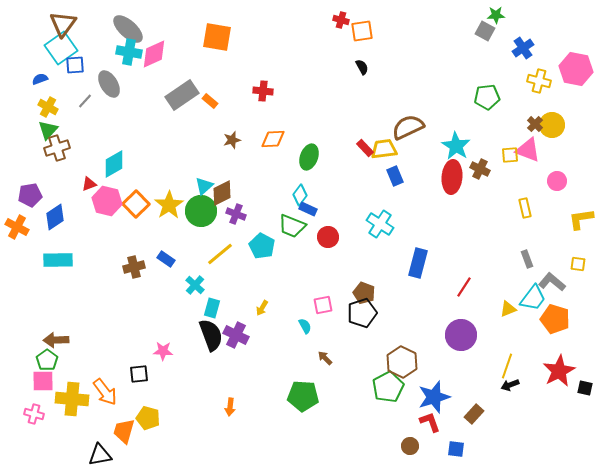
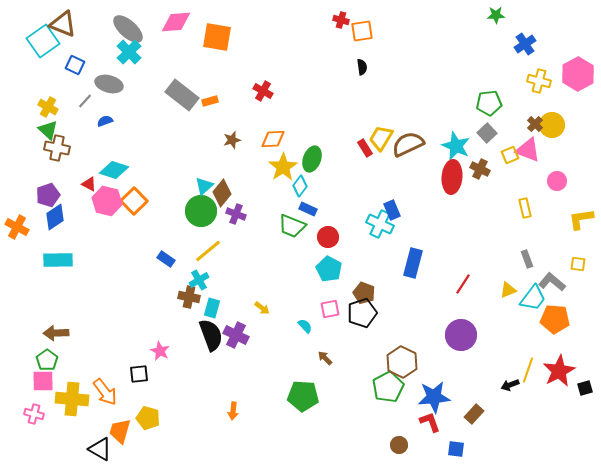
brown triangle at (63, 24): rotated 44 degrees counterclockwise
gray square at (485, 31): moved 2 px right, 102 px down; rotated 18 degrees clockwise
cyan square at (61, 48): moved 18 px left, 7 px up
blue cross at (523, 48): moved 2 px right, 4 px up
cyan cross at (129, 52): rotated 35 degrees clockwise
pink diamond at (154, 54): moved 22 px right, 32 px up; rotated 20 degrees clockwise
blue square at (75, 65): rotated 30 degrees clockwise
black semicircle at (362, 67): rotated 21 degrees clockwise
pink hexagon at (576, 69): moved 2 px right, 5 px down; rotated 20 degrees clockwise
blue semicircle at (40, 79): moved 65 px right, 42 px down
gray ellipse at (109, 84): rotated 44 degrees counterclockwise
red cross at (263, 91): rotated 24 degrees clockwise
gray rectangle at (182, 95): rotated 72 degrees clockwise
green pentagon at (487, 97): moved 2 px right, 6 px down
orange rectangle at (210, 101): rotated 56 degrees counterclockwise
brown semicircle at (408, 127): moved 17 px down
green triangle at (48, 130): rotated 30 degrees counterclockwise
cyan star at (456, 146): rotated 8 degrees counterclockwise
brown cross at (57, 148): rotated 30 degrees clockwise
red rectangle at (365, 148): rotated 12 degrees clockwise
yellow trapezoid at (384, 149): moved 3 px left, 11 px up; rotated 52 degrees counterclockwise
yellow square at (510, 155): rotated 18 degrees counterclockwise
green ellipse at (309, 157): moved 3 px right, 2 px down
cyan diamond at (114, 164): moved 6 px down; rotated 48 degrees clockwise
blue rectangle at (395, 176): moved 3 px left, 34 px down
red triangle at (89, 184): rotated 49 degrees clockwise
brown diamond at (222, 193): rotated 24 degrees counterclockwise
purple pentagon at (30, 195): moved 18 px right; rotated 10 degrees counterclockwise
cyan diamond at (300, 195): moved 9 px up
orange square at (136, 204): moved 2 px left, 3 px up
yellow star at (169, 205): moved 114 px right, 38 px up
cyan cross at (380, 224): rotated 8 degrees counterclockwise
cyan pentagon at (262, 246): moved 67 px right, 23 px down
yellow line at (220, 254): moved 12 px left, 3 px up
blue rectangle at (418, 263): moved 5 px left
brown cross at (134, 267): moved 55 px right, 30 px down; rotated 25 degrees clockwise
cyan cross at (195, 285): moved 4 px right, 5 px up; rotated 18 degrees clockwise
red line at (464, 287): moved 1 px left, 3 px up
pink square at (323, 305): moved 7 px right, 4 px down
yellow arrow at (262, 308): rotated 84 degrees counterclockwise
yellow triangle at (508, 309): moved 19 px up
orange pentagon at (555, 319): rotated 12 degrees counterclockwise
cyan semicircle at (305, 326): rotated 14 degrees counterclockwise
brown arrow at (56, 340): moved 7 px up
pink star at (163, 351): moved 3 px left; rotated 24 degrees clockwise
yellow line at (507, 366): moved 21 px right, 4 px down
black square at (585, 388): rotated 28 degrees counterclockwise
blue star at (434, 397): rotated 12 degrees clockwise
orange arrow at (230, 407): moved 3 px right, 4 px down
orange trapezoid at (124, 431): moved 4 px left
brown circle at (410, 446): moved 11 px left, 1 px up
black triangle at (100, 455): moved 6 px up; rotated 40 degrees clockwise
